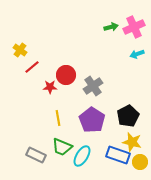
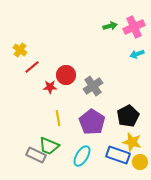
green arrow: moved 1 px left, 1 px up
purple pentagon: moved 2 px down
green trapezoid: moved 13 px left, 1 px up
